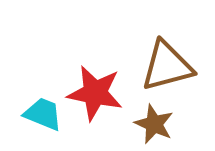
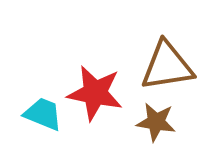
brown triangle: rotated 6 degrees clockwise
brown star: moved 2 px right, 2 px up; rotated 15 degrees counterclockwise
